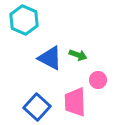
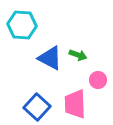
cyan hexagon: moved 2 px left, 5 px down; rotated 20 degrees counterclockwise
pink trapezoid: moved 2 px down
